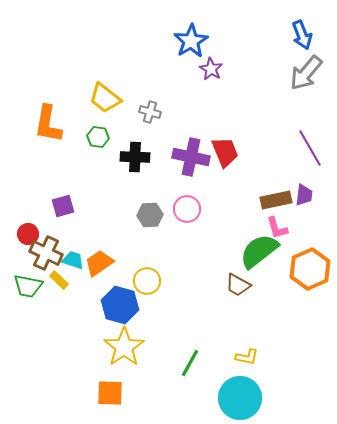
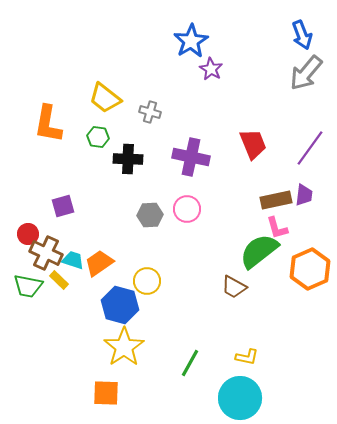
purple line: rotated 66 degrees clockwise
red trapezoid: moved 28 px right, 8 px up
black cross: moved 7 px left, 2 px down
brown trapezoid: moved 4 px left, 2 px down
orange square: moved 4 px left
